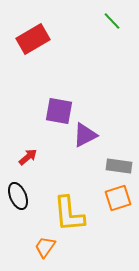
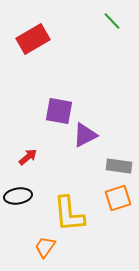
black ellipse: rotated 76 degrees counterclockwise
